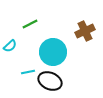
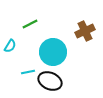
cyan semicircle: rotated 16 degrees counterclockwise
